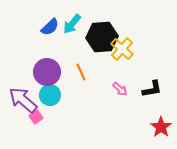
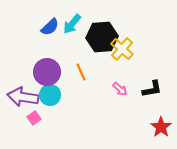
purple arrow: moved 3 px up; rotated 32 degrees counterclockwise
pink square: moved 2 px left, 1 px down
